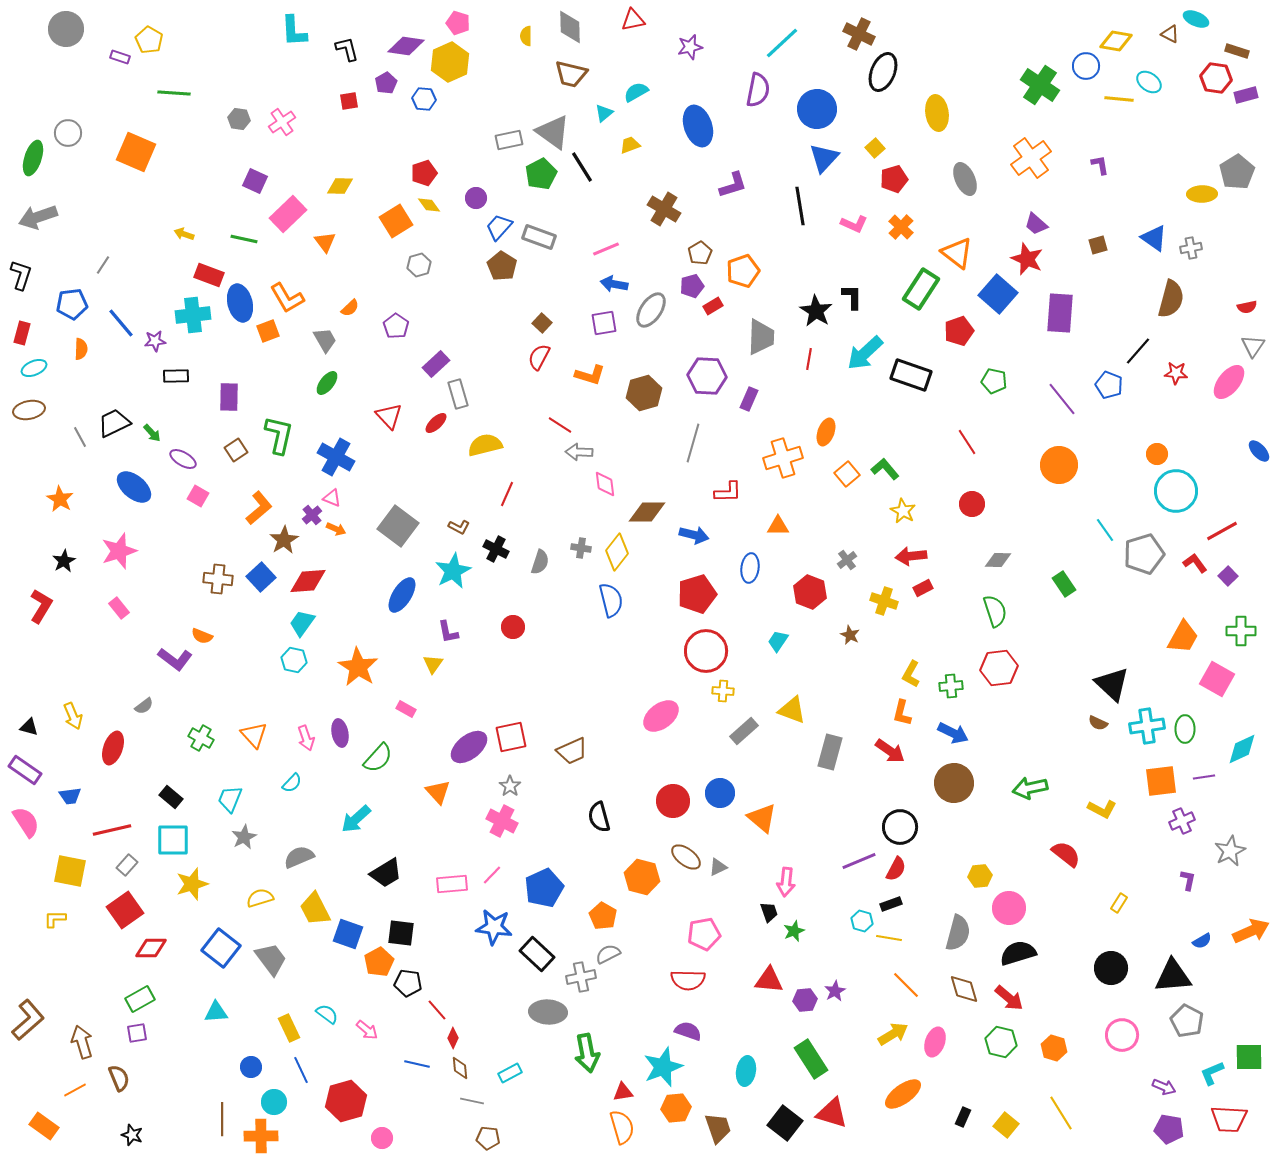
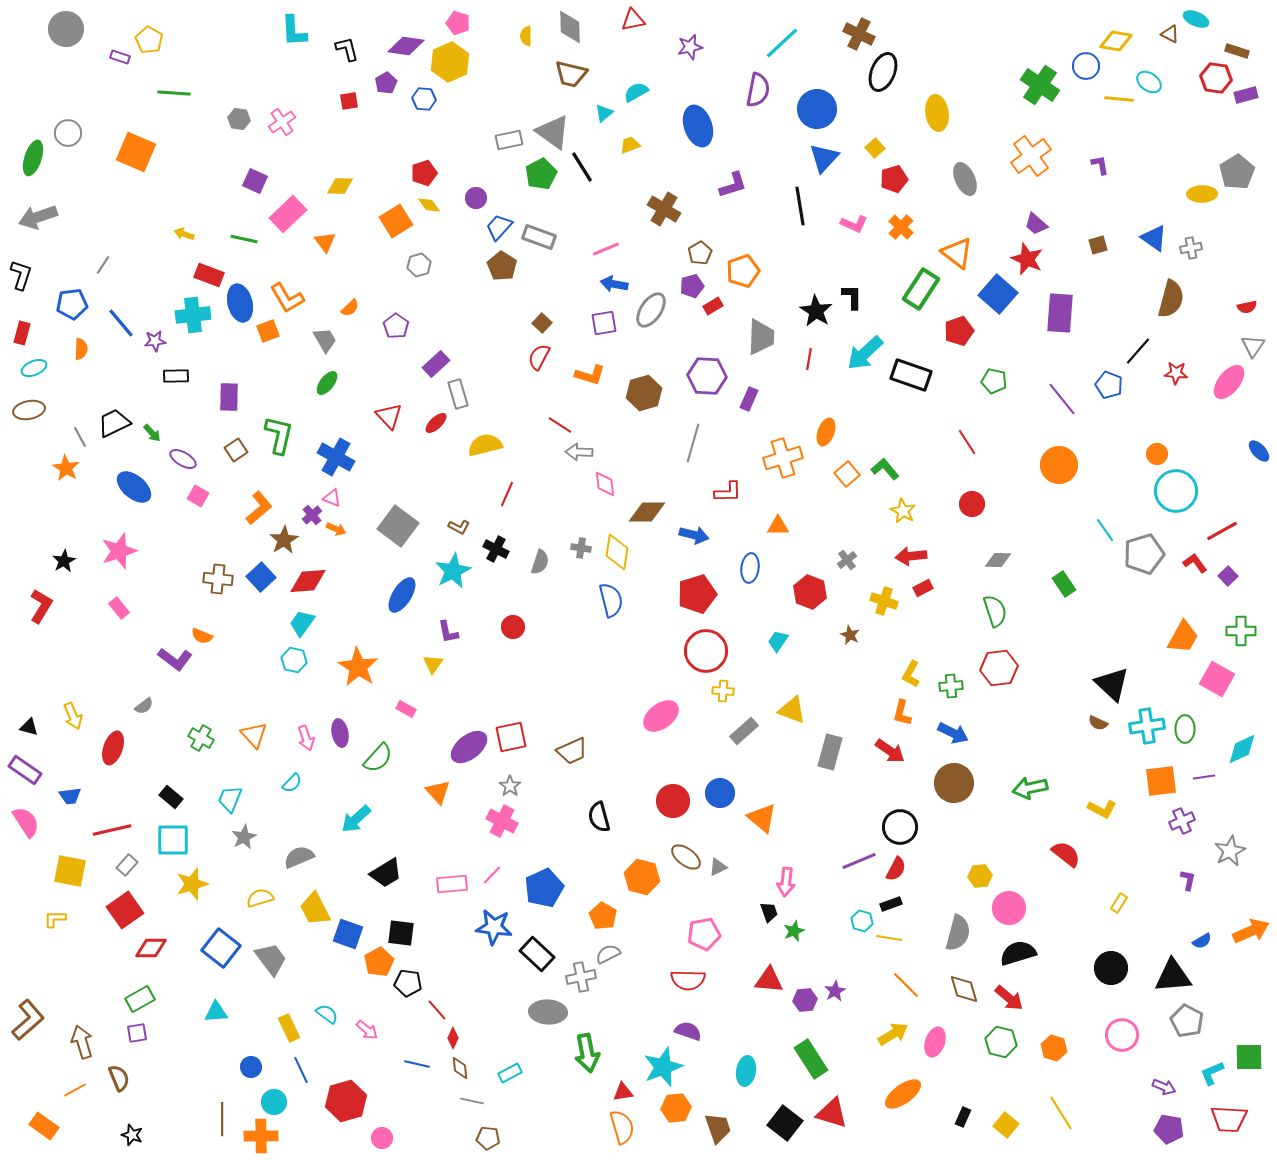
orange cross at (1031, 158): moved 2 px up
orange star at (60, 499): moved 6 px right, 31 px up
yellow diamond at (617, 552): rotated 30 degrees counterclockwise
